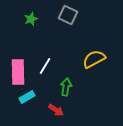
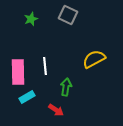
white line: rotated 36 degrees counterclockwise
